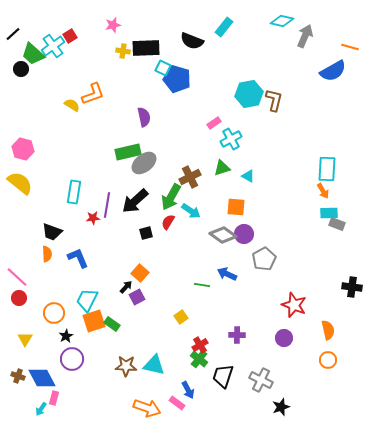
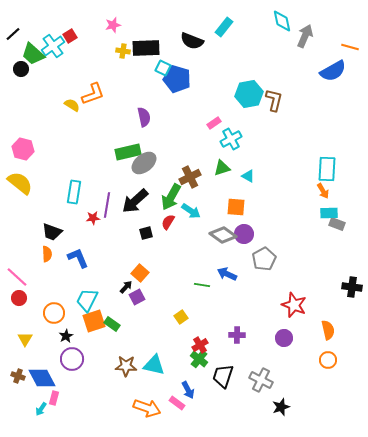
cyan diamond at (282, 21): rotated 65 degrees clockwise
